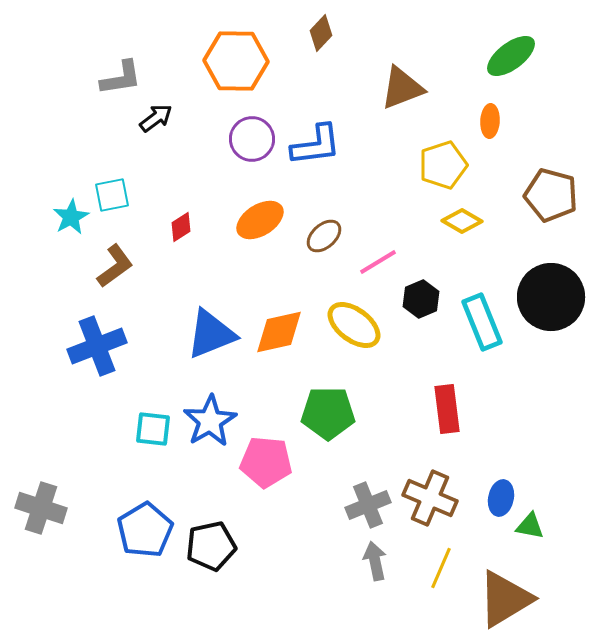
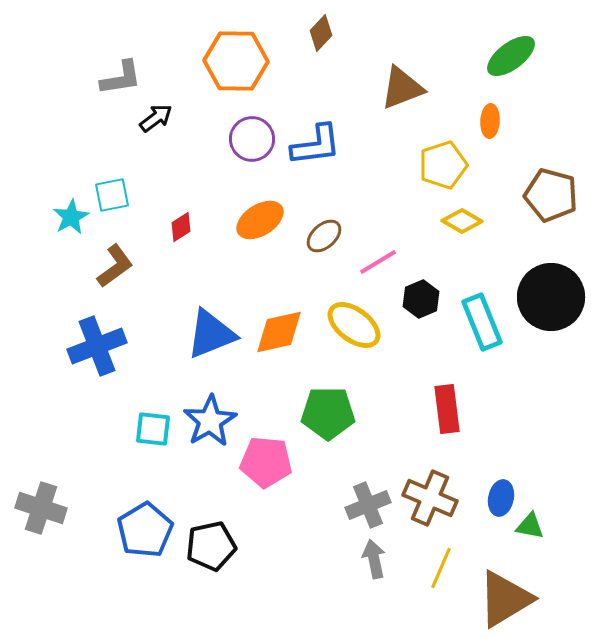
gray arrow at (375, 561): moved 1 px left, 2 px up
